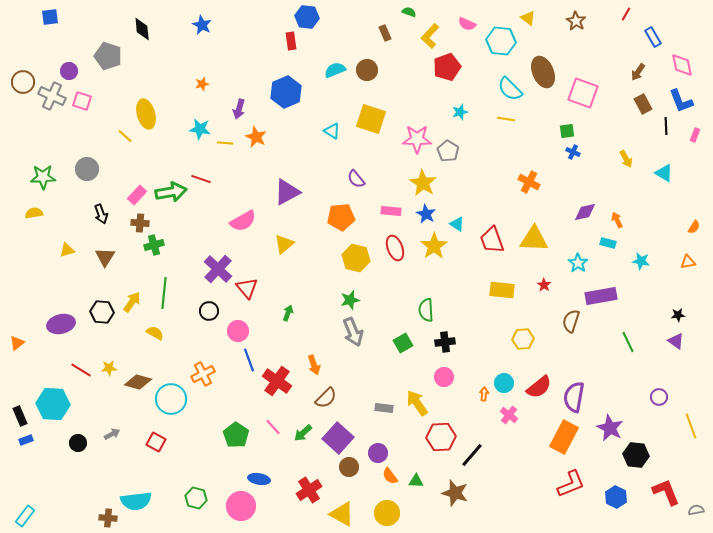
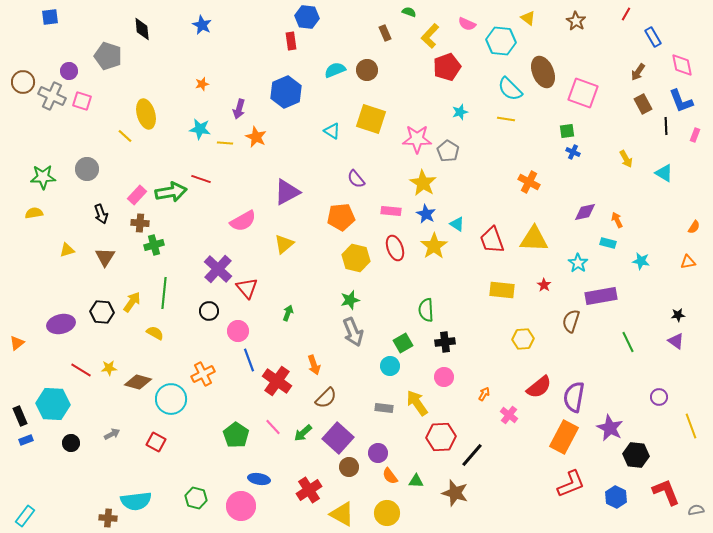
cyan circle at (504, 383): moved 114 px left, 17 px up
orange arrow at (484, 394): rotated 24 degrees clockwise
black circle at (78, 443): moved 7 px left
